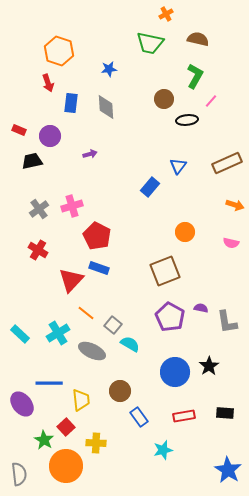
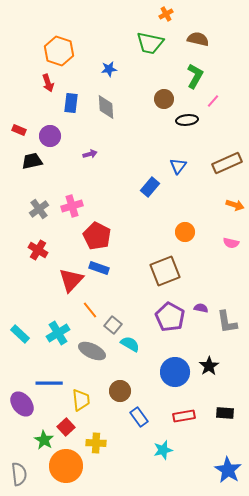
pink line at (211, 101): moved 2 px right
orange line at (86, 313): moved 4 px right, 3 px up; rotated 12 degrees clockwise
